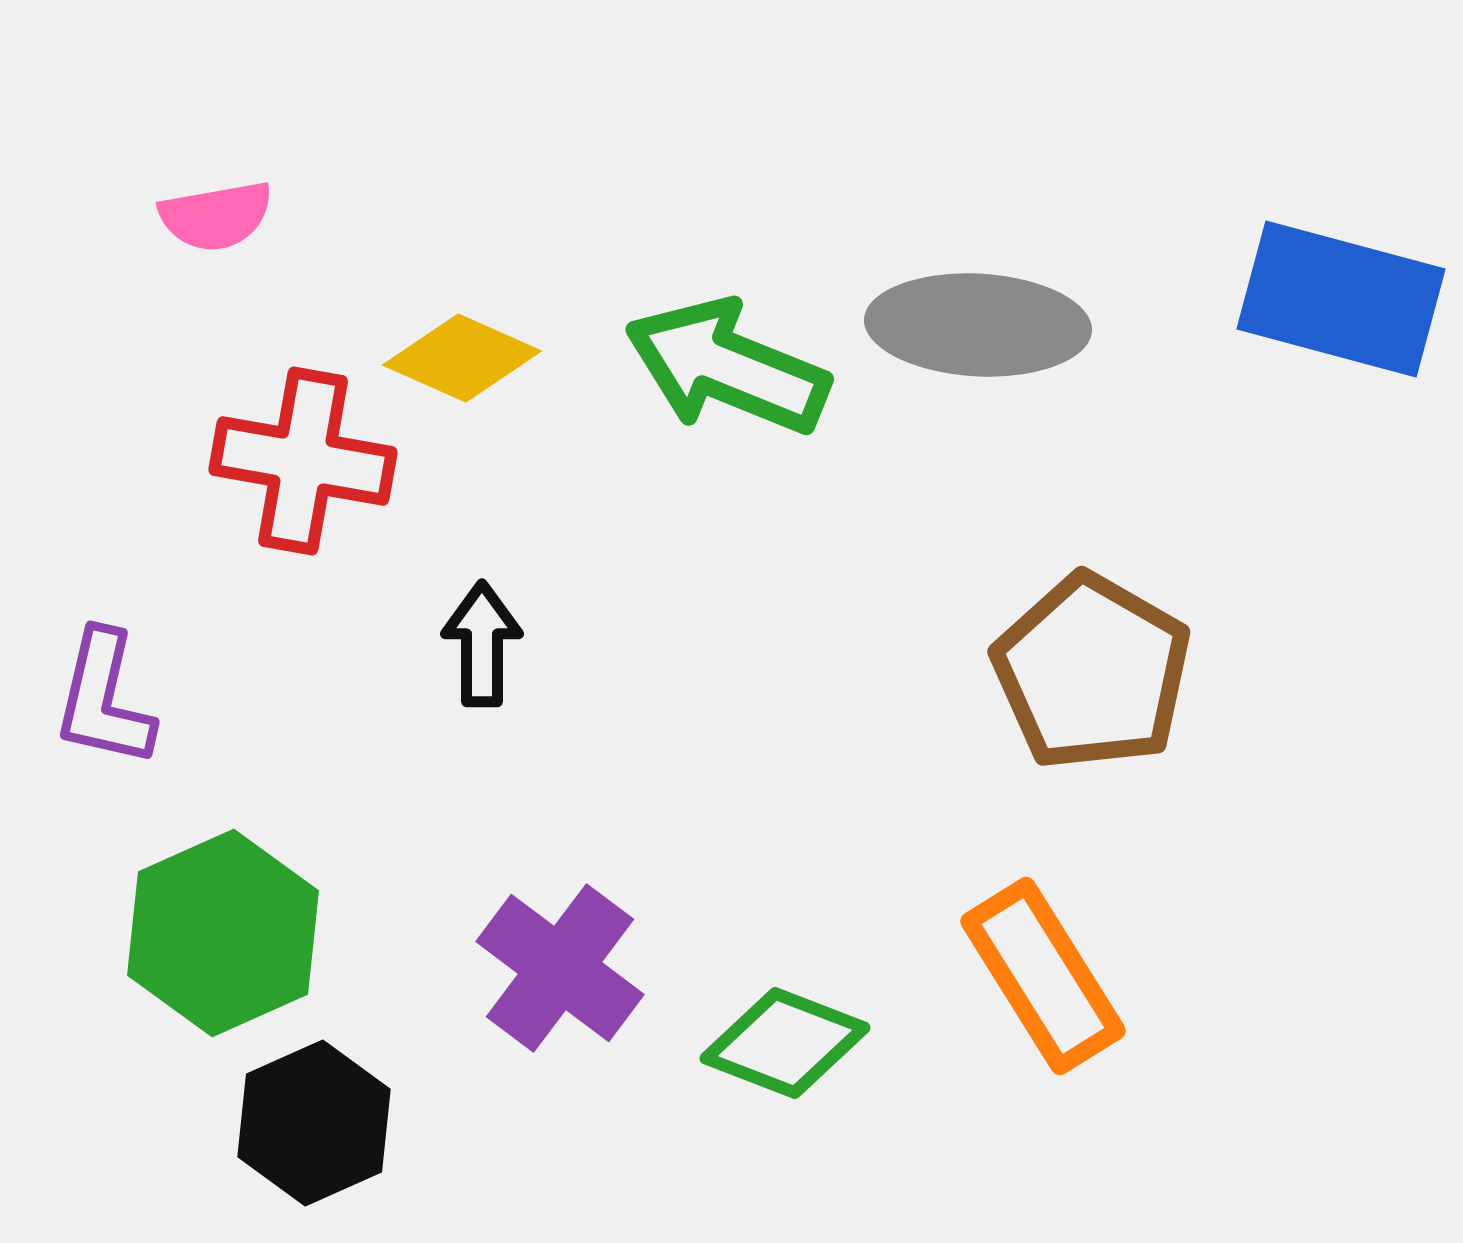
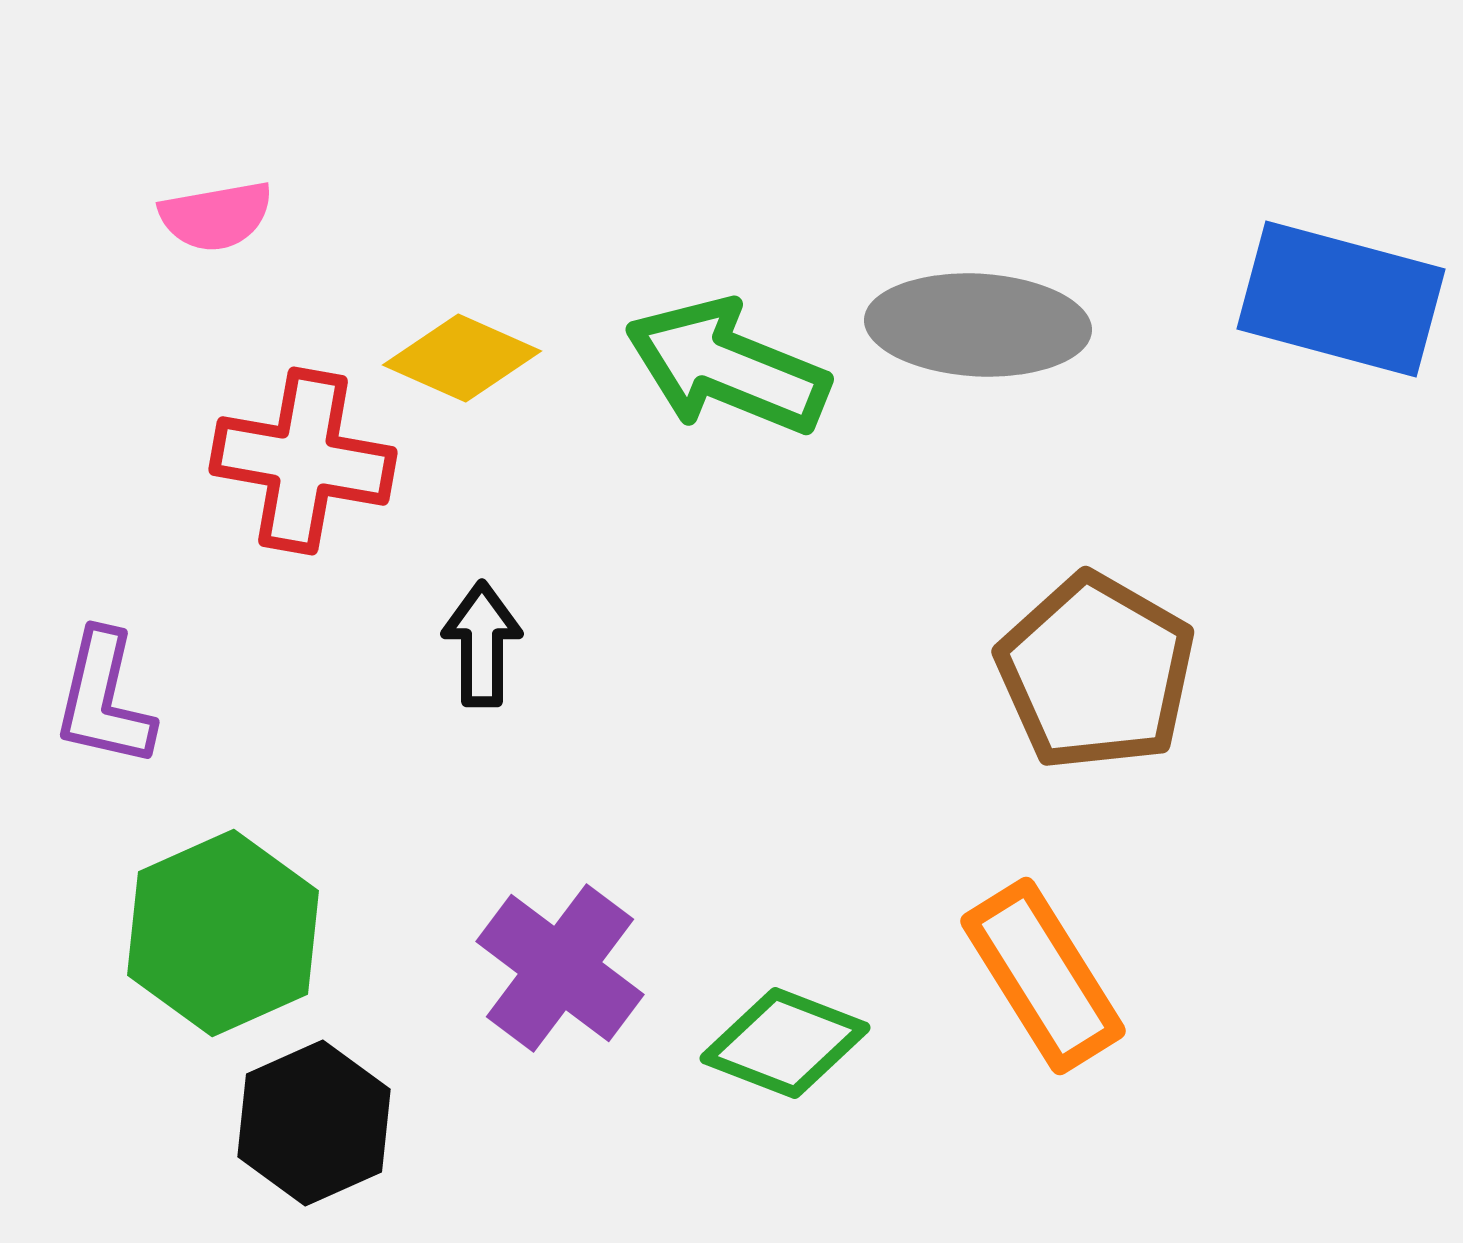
brown pentagon: moved 4 px right
